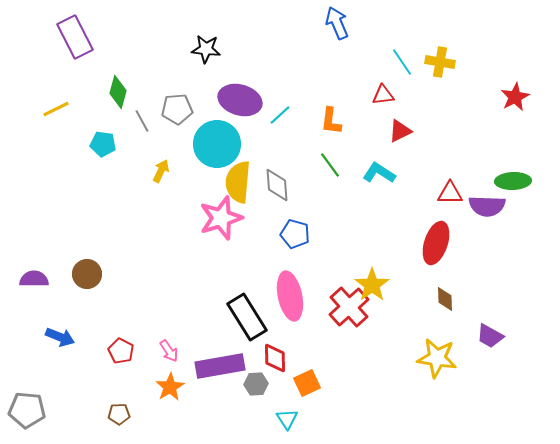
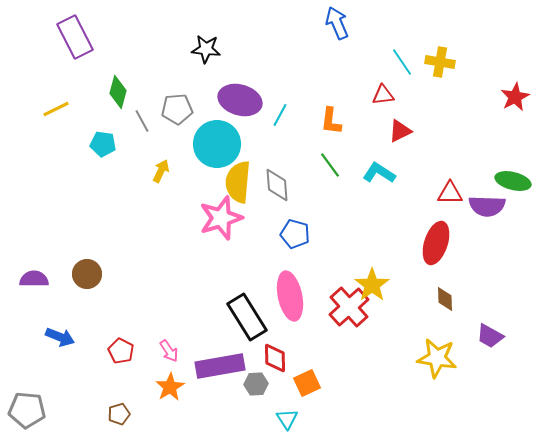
cyan line at (280, 115): rotated 20 degrees counterclockwise
green ellipse at (513, 181): rotated 16 degrees clockwise
brown pentagon at (119, 414): rotated 15 degrees counterclockwise
